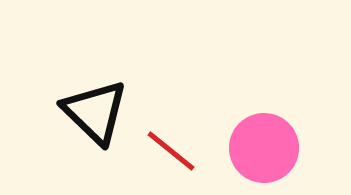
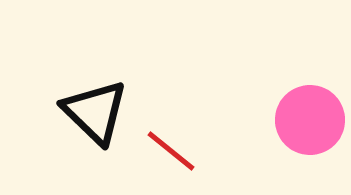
pink circle: moved 46 px right, 28 px up
